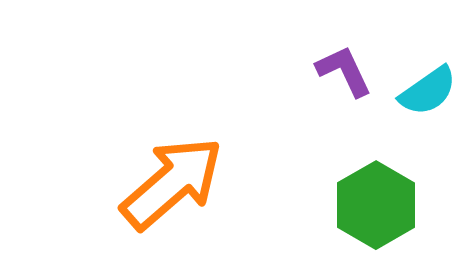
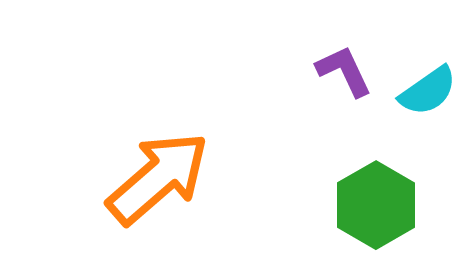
orange arrow: moved 14 px left, 5 px up
